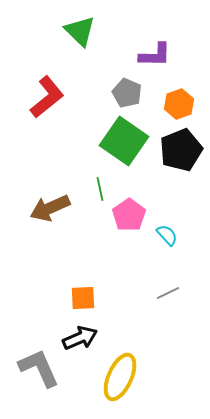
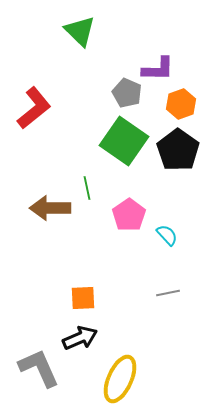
purple L-shape: moved 3 px right, 14 px down
red L-shape: moved 13 px left, 11 px down
orange hexagon: moved 2 px right
black pentagon: moved 3 px left; rotated 15 degrees counterclockwise
green line: moved 13 px left, 1 px up
brown arrow: rotated 24 degrees clockwise
gray line: rotated 15 degrees clockwise
yellow ellipse: moved 2 px down
